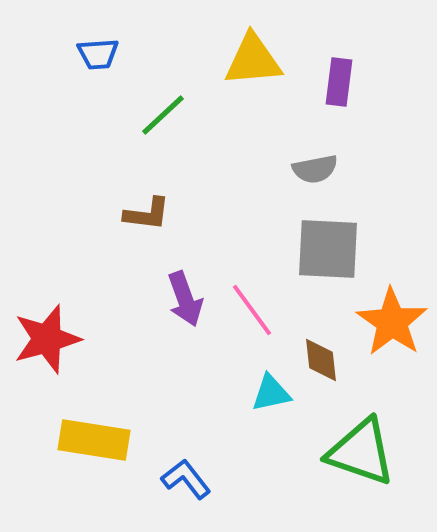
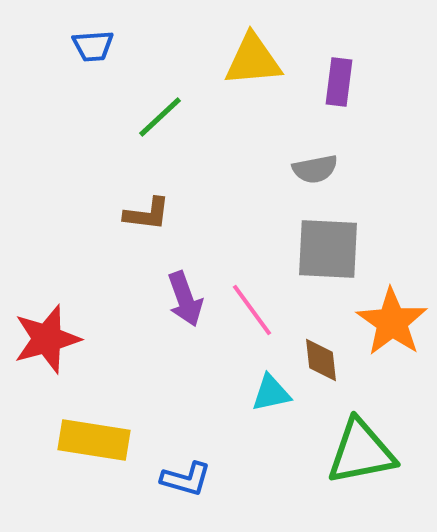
blue trapezoid: moved 5 px left, 8 px up
green line: moved 3 px left, 2 px down
green triangle: rotated 30 degrees counterclockwise
blue L-shape: rotated 144 degrees clockwise
